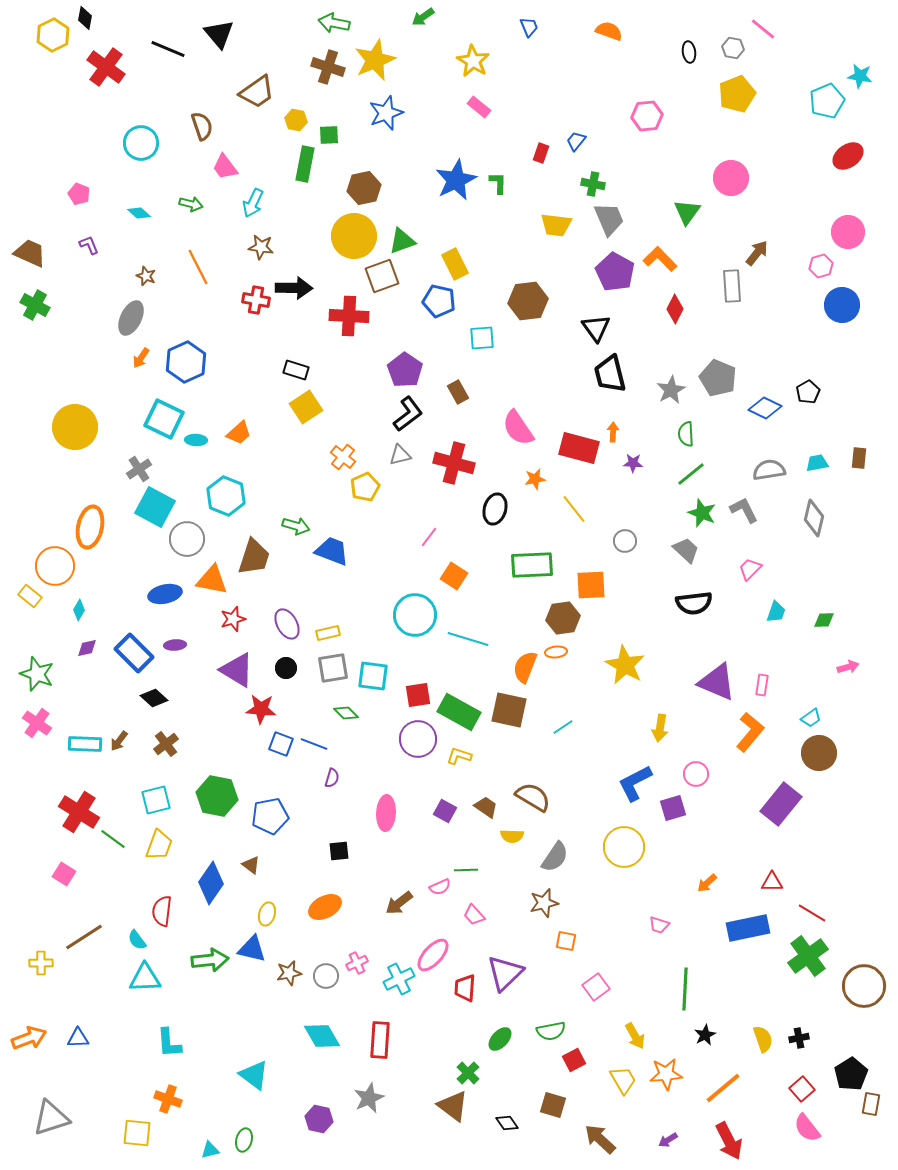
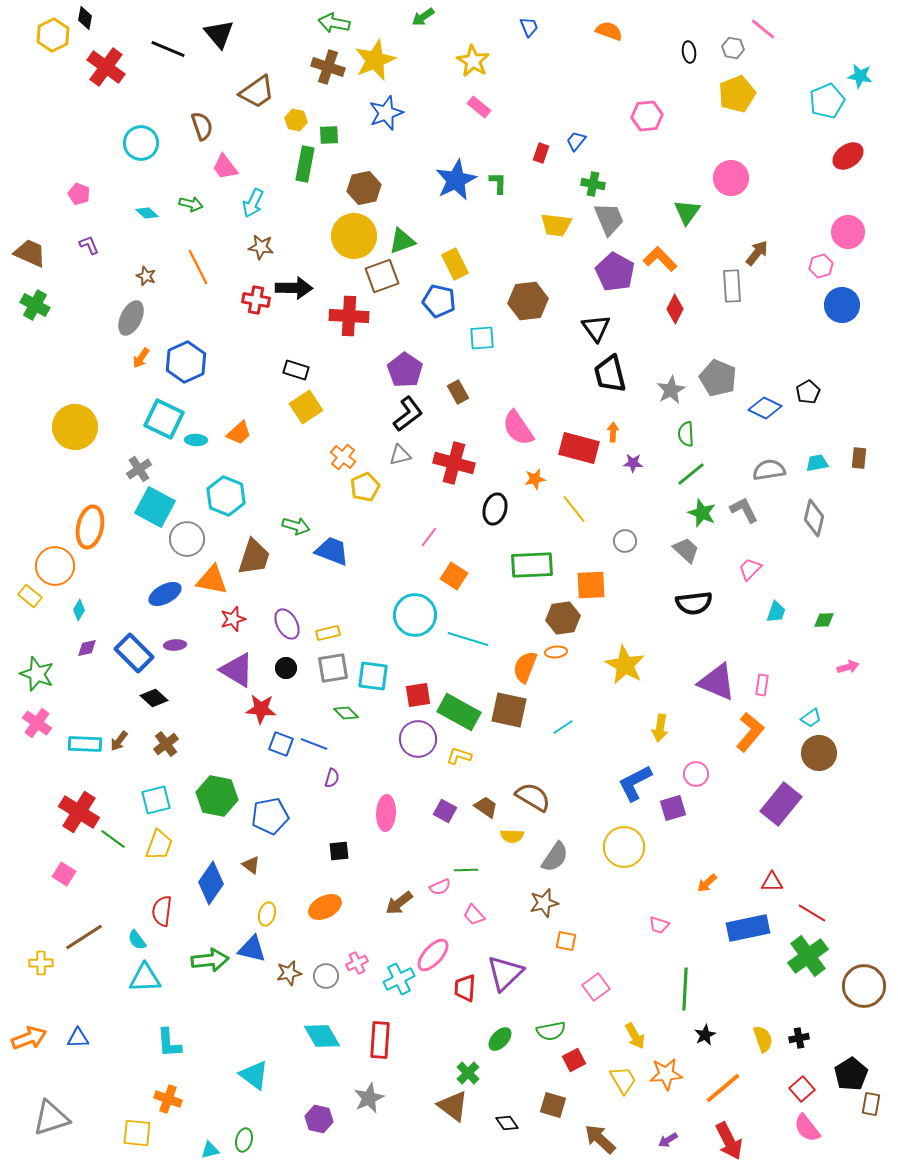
cyan diamond at (139, 213): moved 8 px right
blue ellipse at (165, 594): rotated 16 degrees counterclockwise
